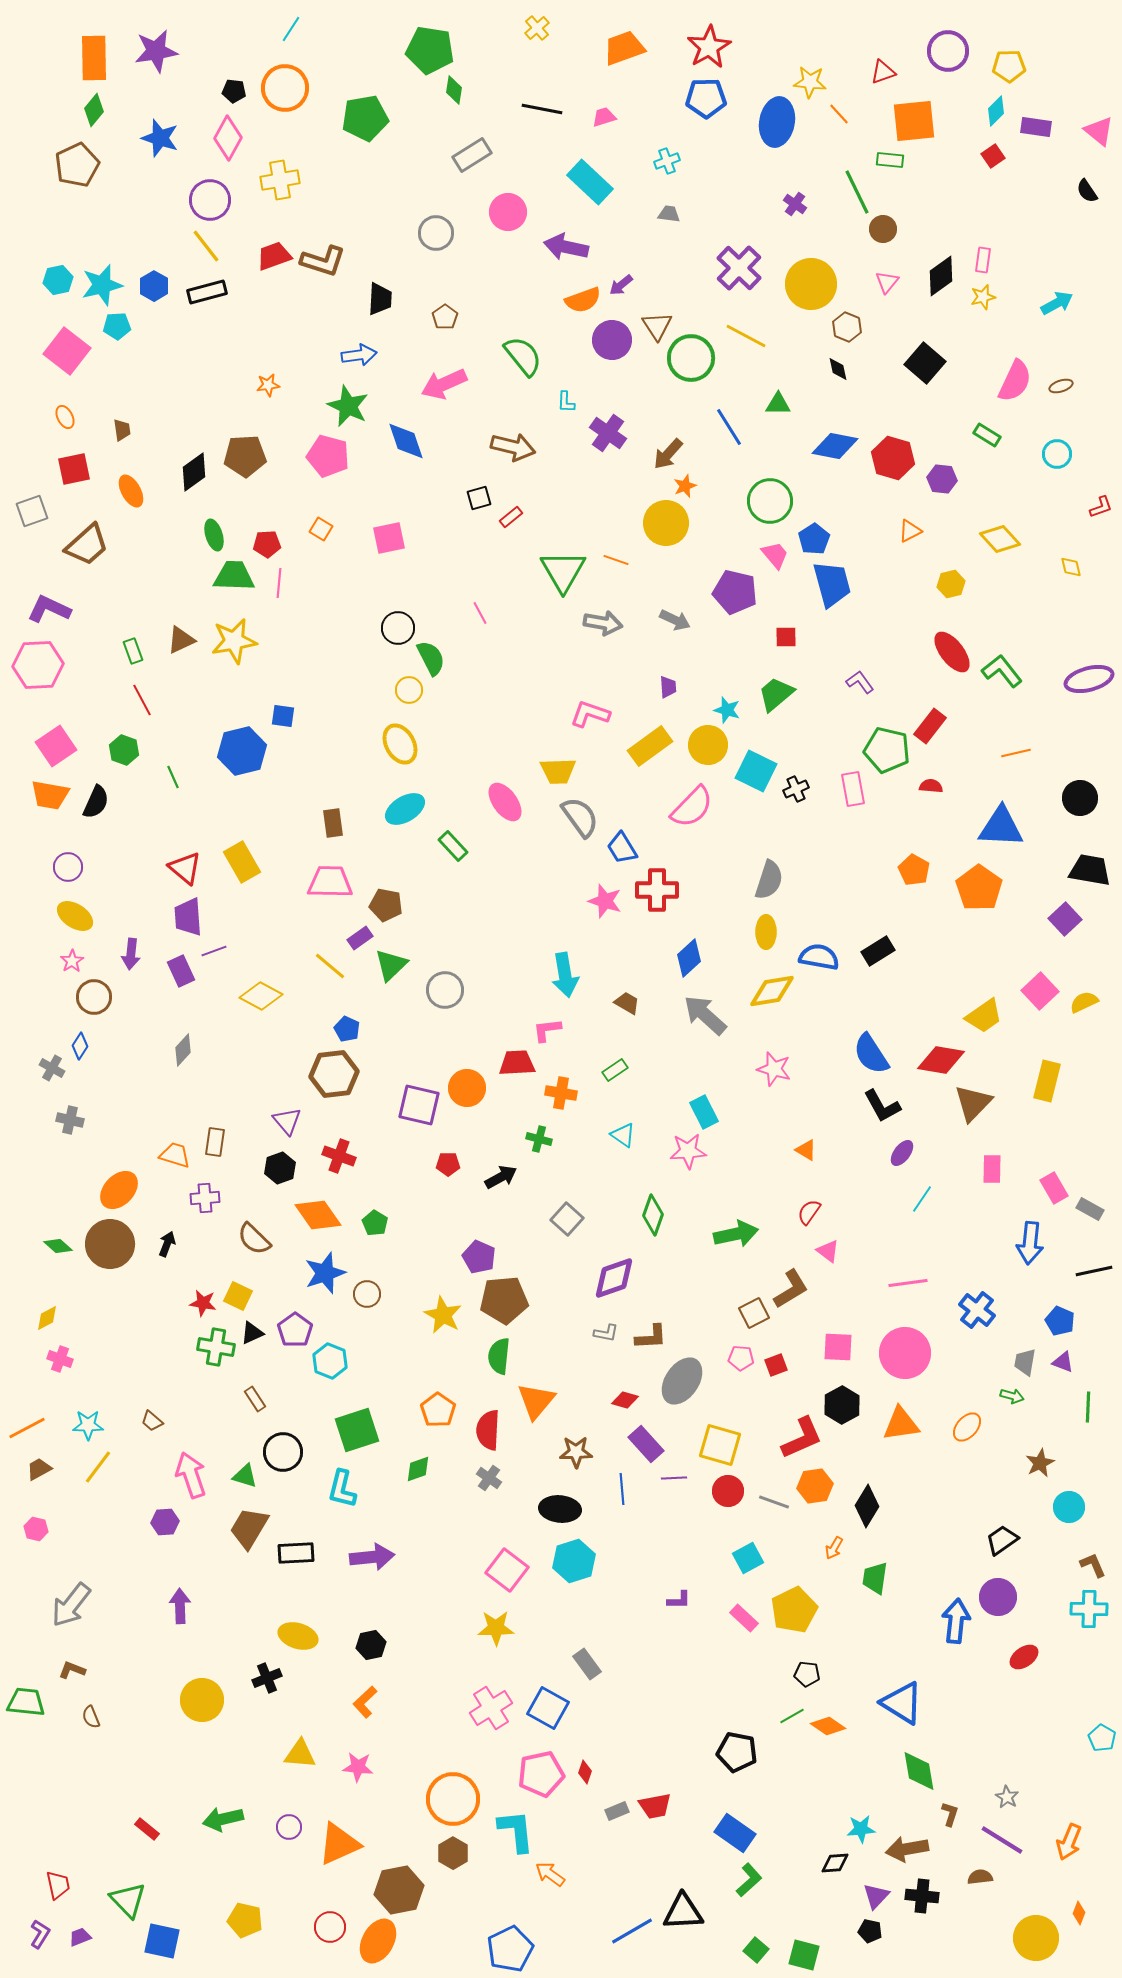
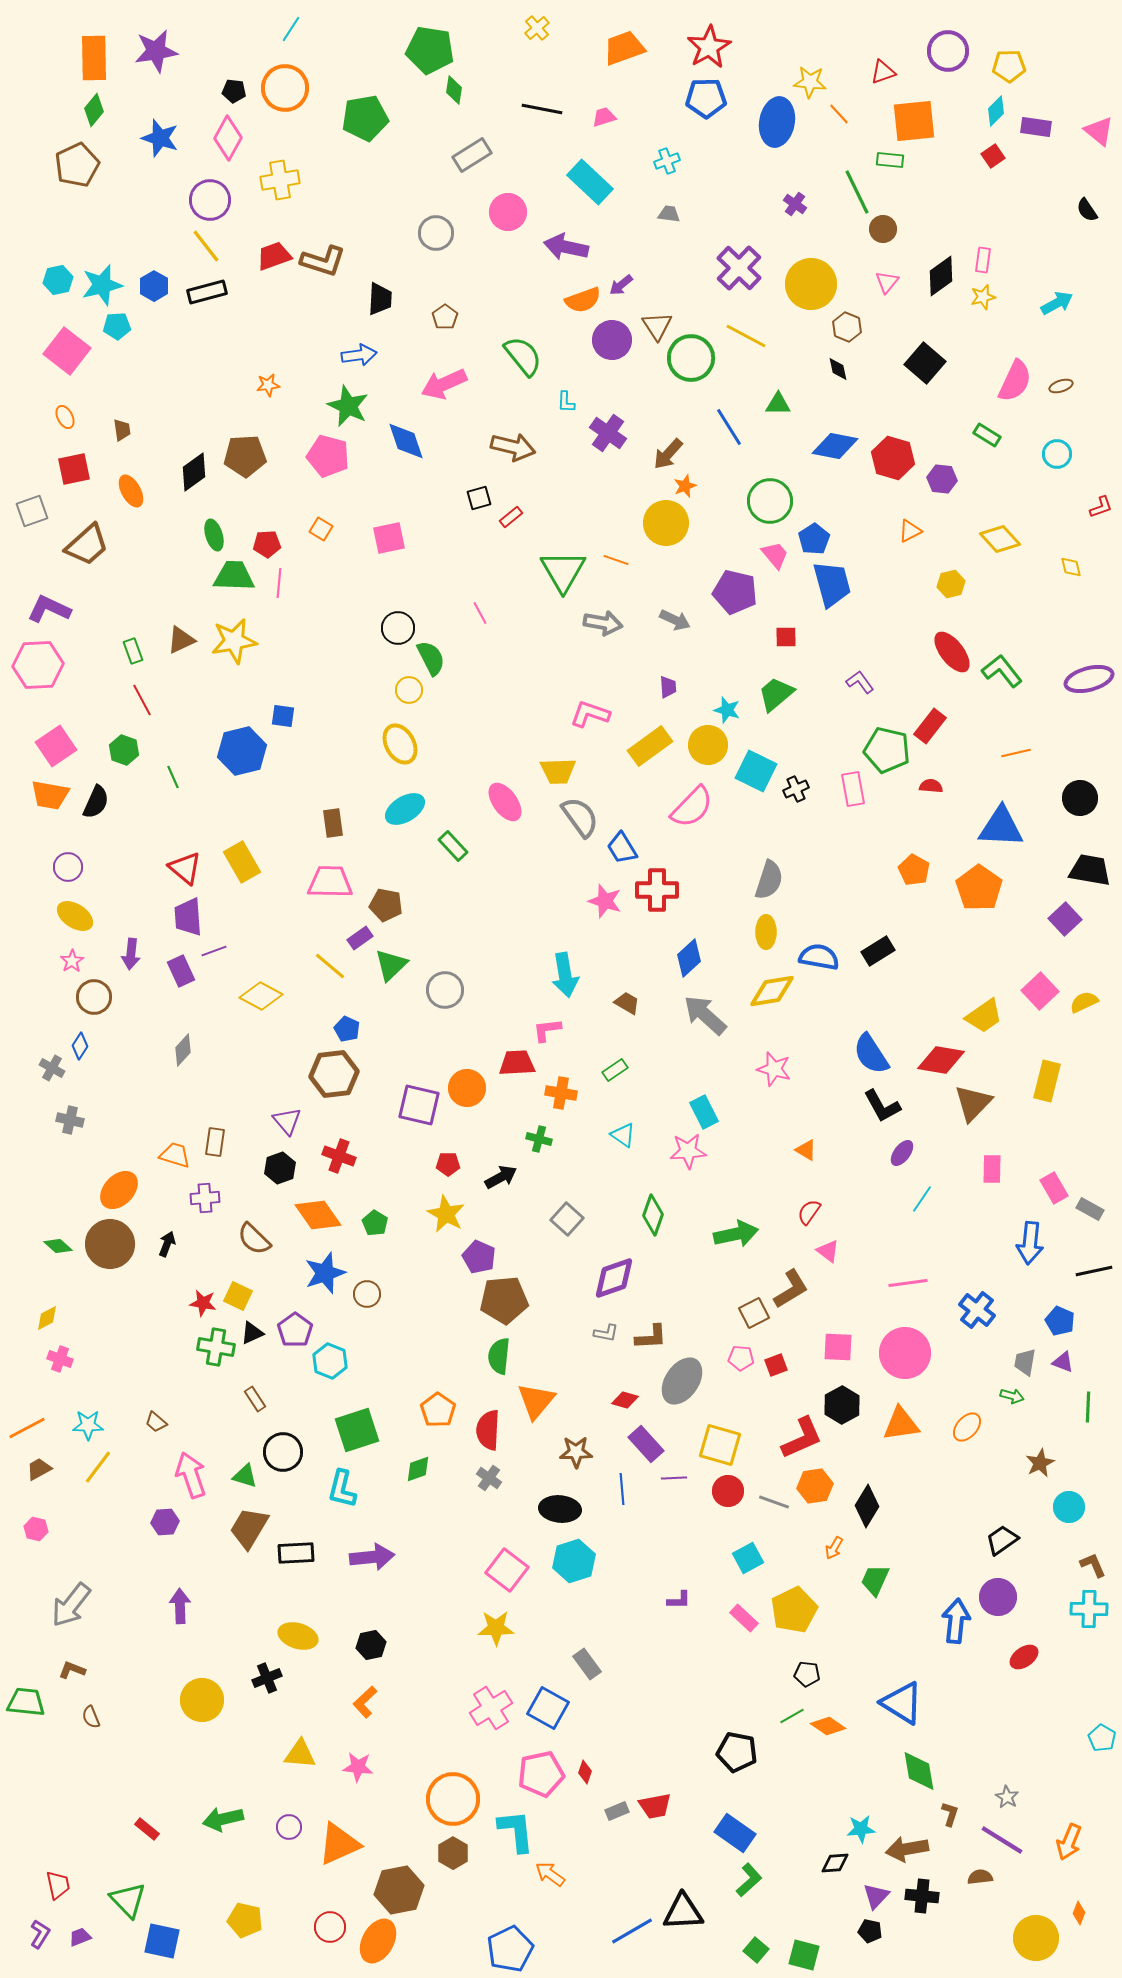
black semicircle at (1087, 191): moved 19 px down
yellow star at (443, 1315): moved 3 px right, 101 px up
brown trapezoid at (152, 1421): moved 4 px right, 1 px down
green trapezoid at (875, 1578): moved 2 px down; rotated 16 degrees clockwise
